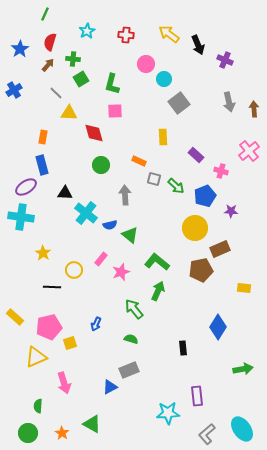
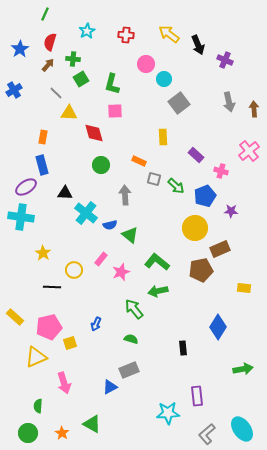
green arrow at (158, 291): rotated 126 degrees counterclockwise
